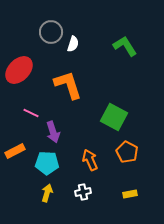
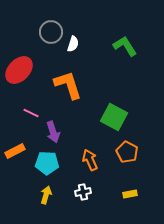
yellow arrow: moved 1 px left, 2 px down
